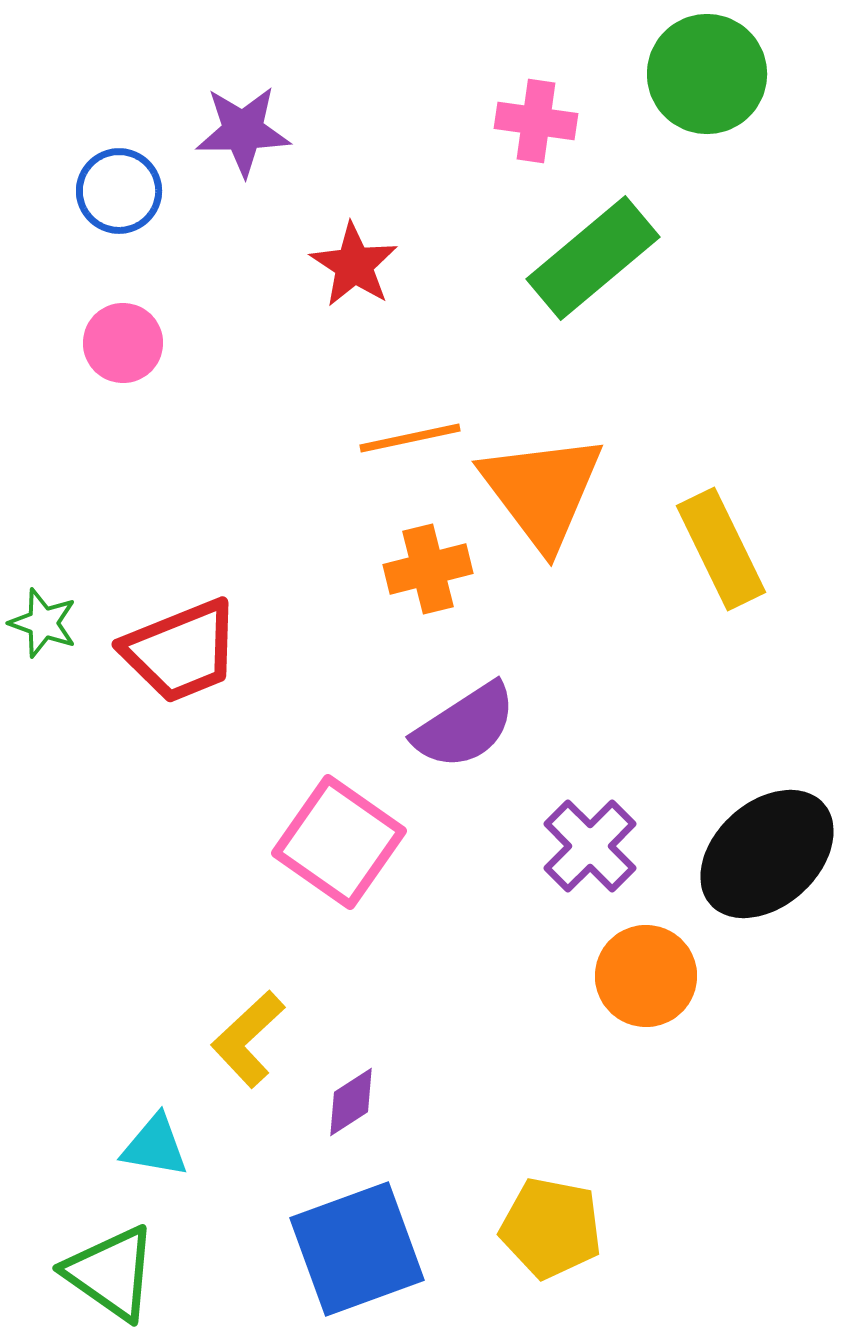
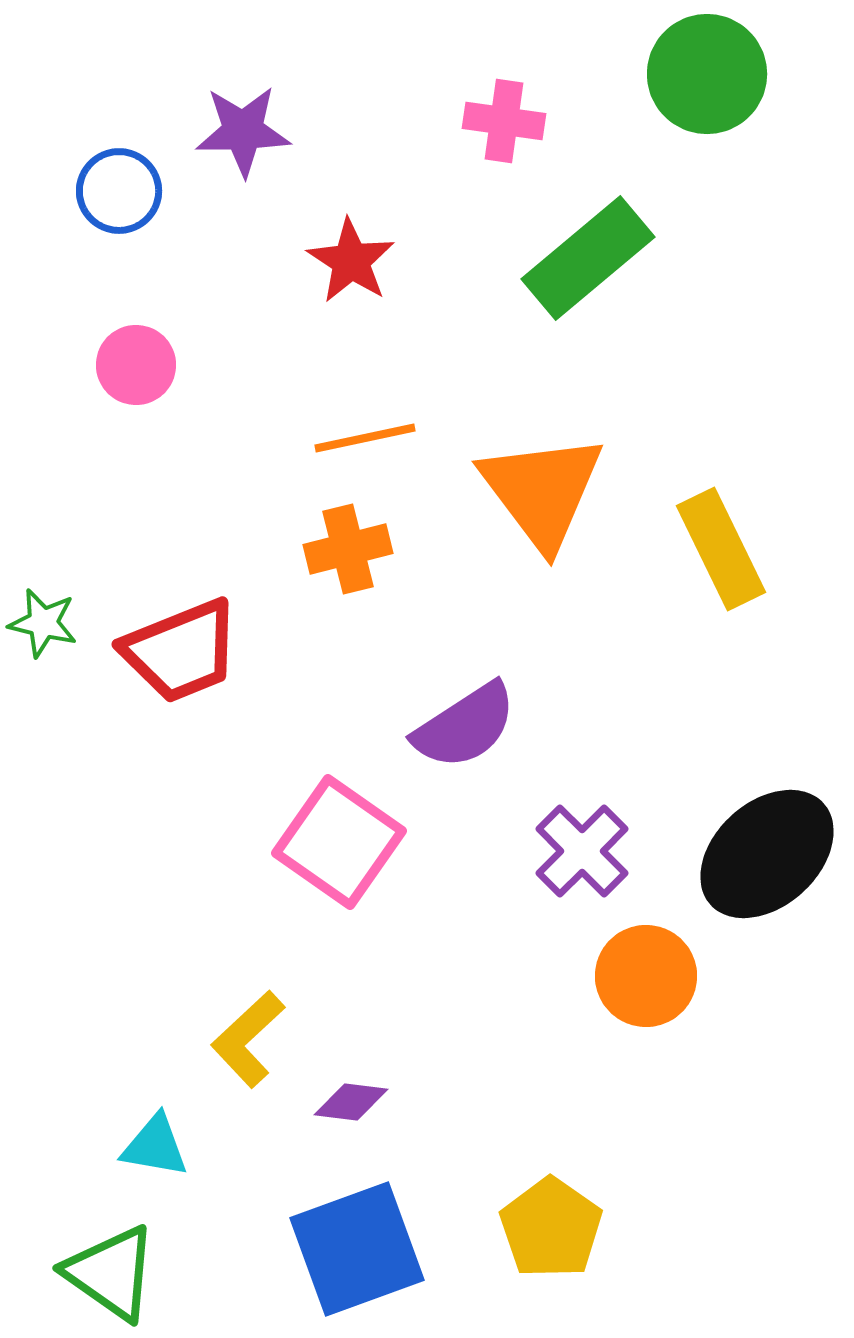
pink cross: moved 32 px left
green rectangle: moved 5 px left
red star: moved 3 px left, 4 px up
pink circle: moved 13 px right, 22 px down
orange line: moved 45 px left
orange cross: moved 80 px left, 20 px up
green star: rotated 6 degrees counterclockwise
purple cross: moved 8 px left, 5 px down
purple diamond: rotated 40 degrees clockwise
yellow pentagon: rotated 24 degrees clockwise
